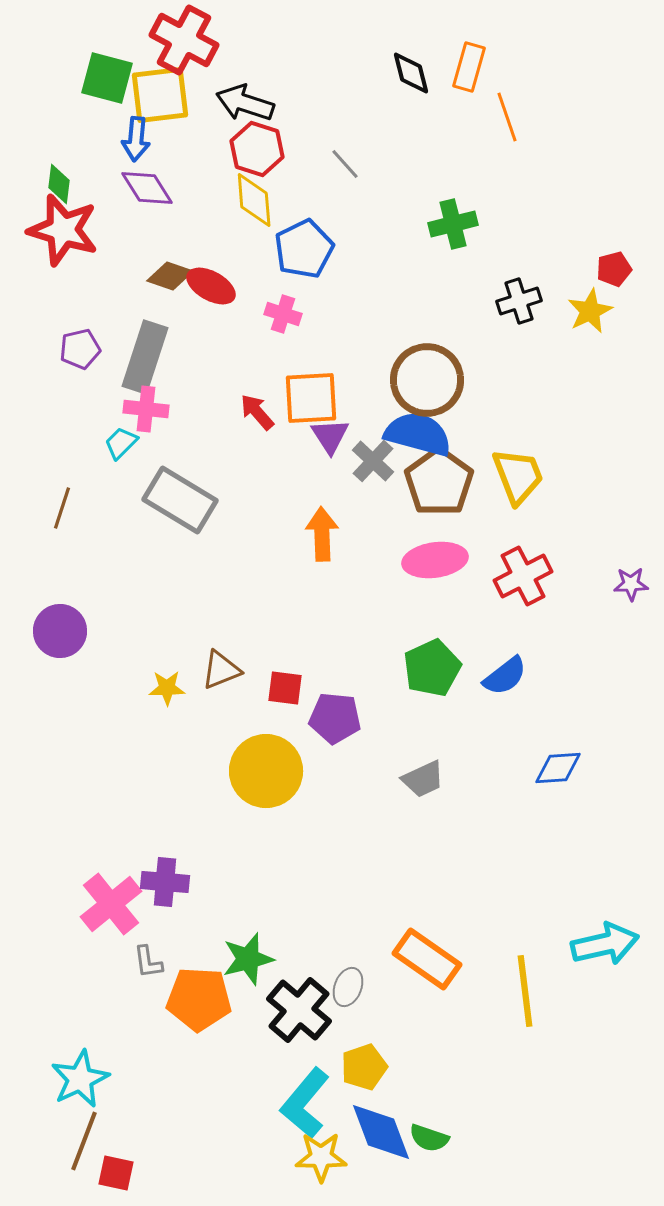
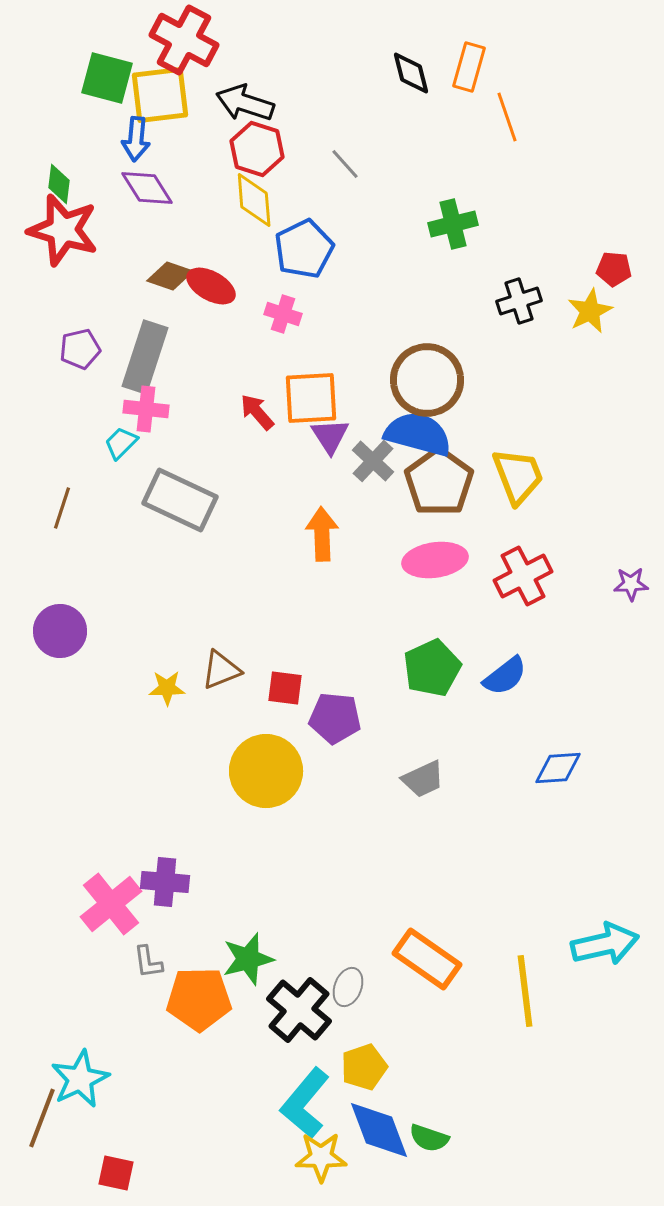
red pentagon at (614, 269): rotated 20 degrees clockwise
gray rectangle at (180, 500): rotated 6 degrees counterclockwise
orange pentagon at (199, 999): rotated 4 degrees counterclockwise
blue diamond at (381, 1132): moved 2 px left, 2 px up
brown line at (84, 1141): moved 42 px left, 23 px up
